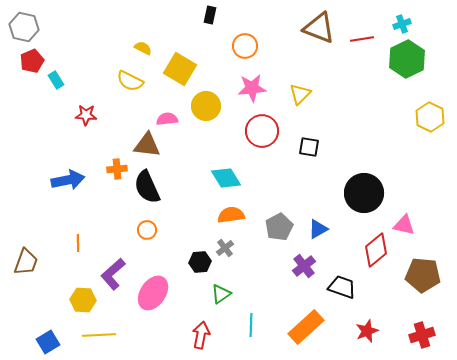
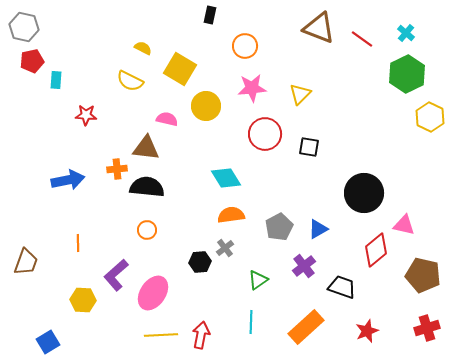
cyan cross at (402, 24): moved 4 px right, 9 px down; rotated 30 degrees counterclockwise
red line at (362, 39): rotated 45 degrees clockwise
green hexagon at (407, 59): moved 15 px down
red pentagon at (32, 61): rotated 10 degrees clockwise
cyan rectangle at (56, 80): rotated 36 degrees clockwise
pink semicircle at (167, 119): rotated 20 degrees clockwise
red circle at (262, 131): moved 3 px right, 3 px down
brown triangle at (147, 145): moved 1 px left, 3 px down
black semicircle at (147, 187): rotated 120 degrees clockwise
purple L-shape at (113, 274): moved 3 px right, 1 px down
brown pentagon at (423, 275): rotated 8 degrees clockwise
green triangle at (221, 294): moved 37 px right, 14 px up
cyan line at (251, 325): moved 3 px up
yellow line at (99, 335): moved 62 px right
red cross at (422, 335): moved 5 px right, 7 px up
